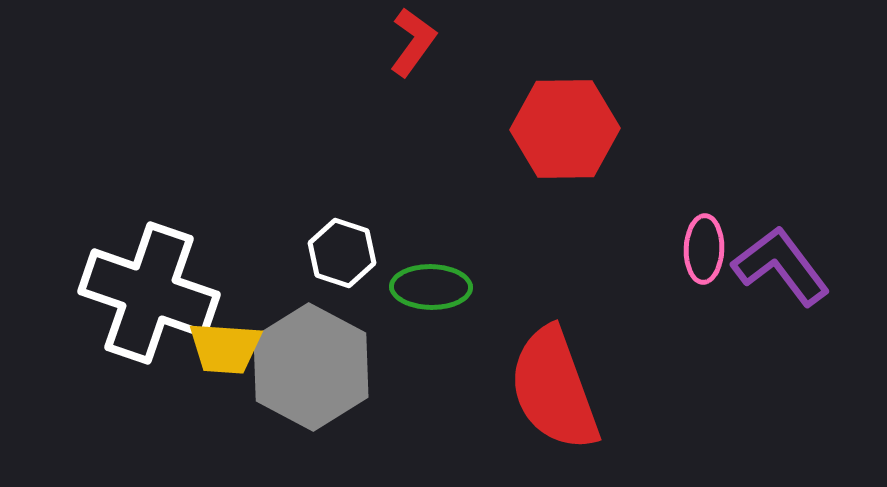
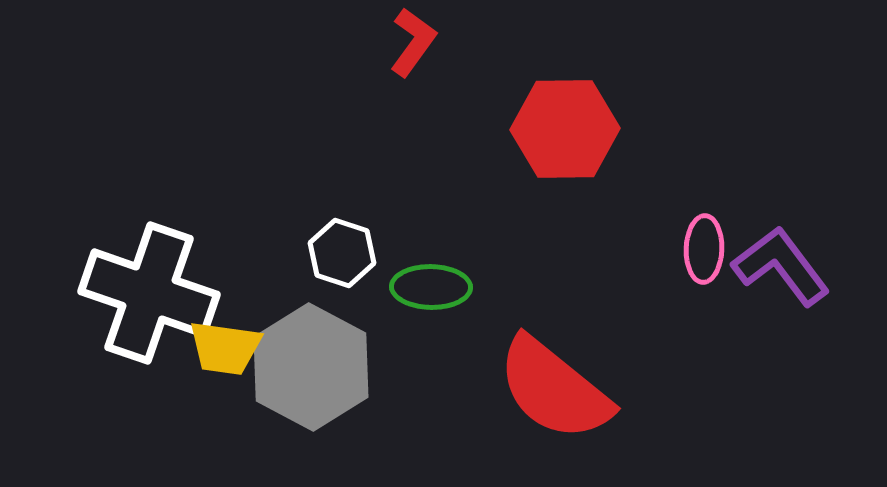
yellow trapezoid: rotated 4 degrees clockwise
red semicircle: rotated 31 degrees counterclockwise
